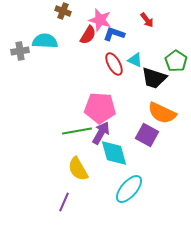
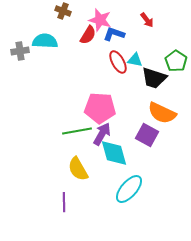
cyan triangle: rotated 14 degrees counterclockwise
red ellipse: moved 4 px right, 2 px up
purple arrow: moved 1 px right, 1 px down
purple line: rotated 24 degrees counterclockwise
